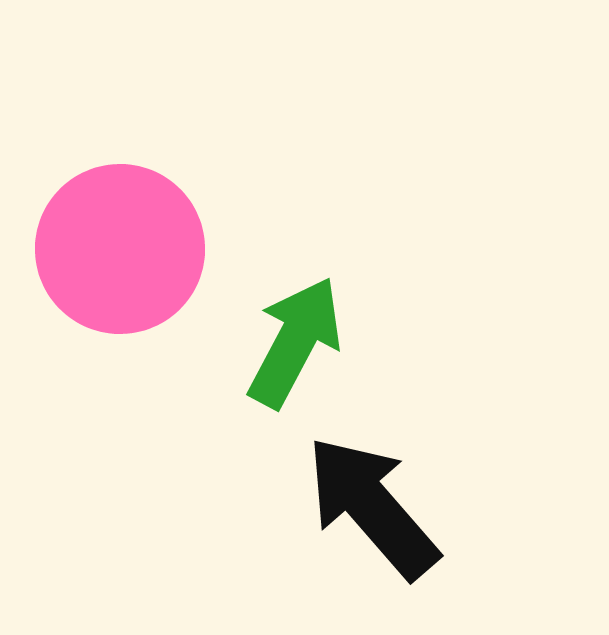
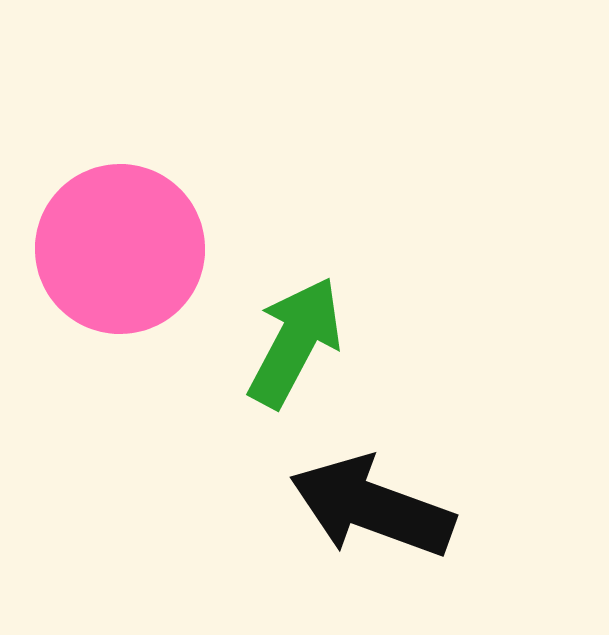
black arrow: rotated 29 degrees counterclockwise
